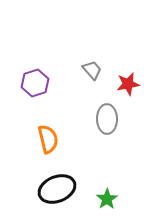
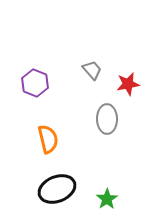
purple hexagon: rotated 20 degrees counterclockwise
